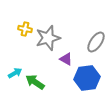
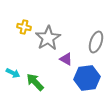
yellow cross: moved 1 px left, 2 px up
gray star: rotated 15 degrees counterclockwise
gray ellipse: rotated 15 degrees counterclockwise
cyan arrow: moved 2 px left; rotated 56 degrees clockwise
green arrow: rotated 12 degrees clockwise
